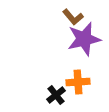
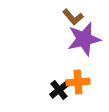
black cross: moved 3 px right, 5 px up
